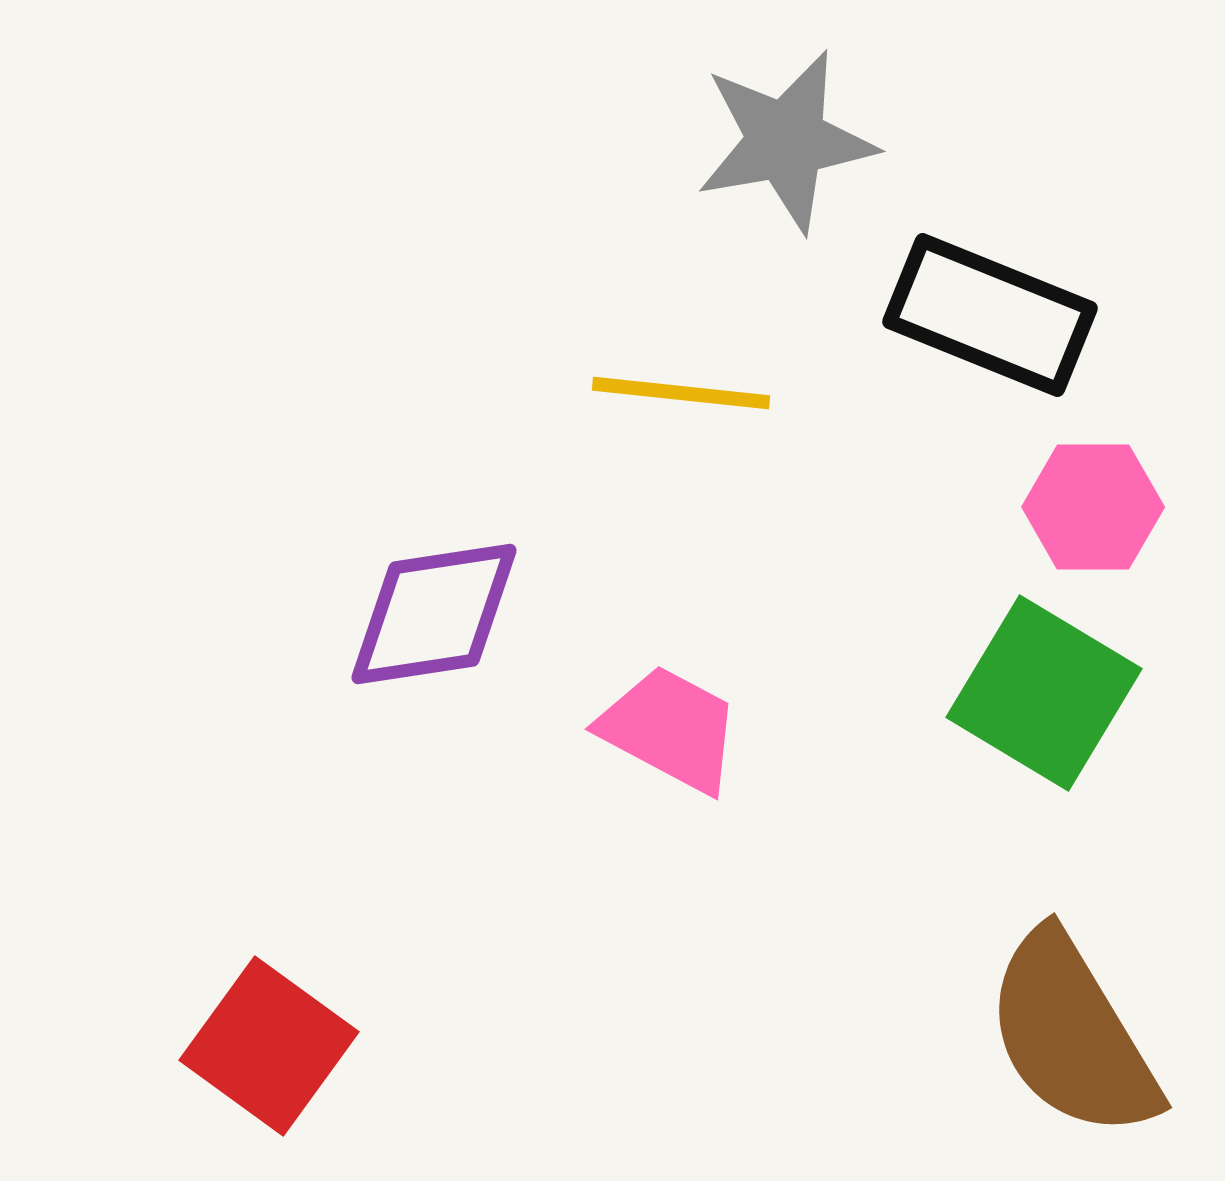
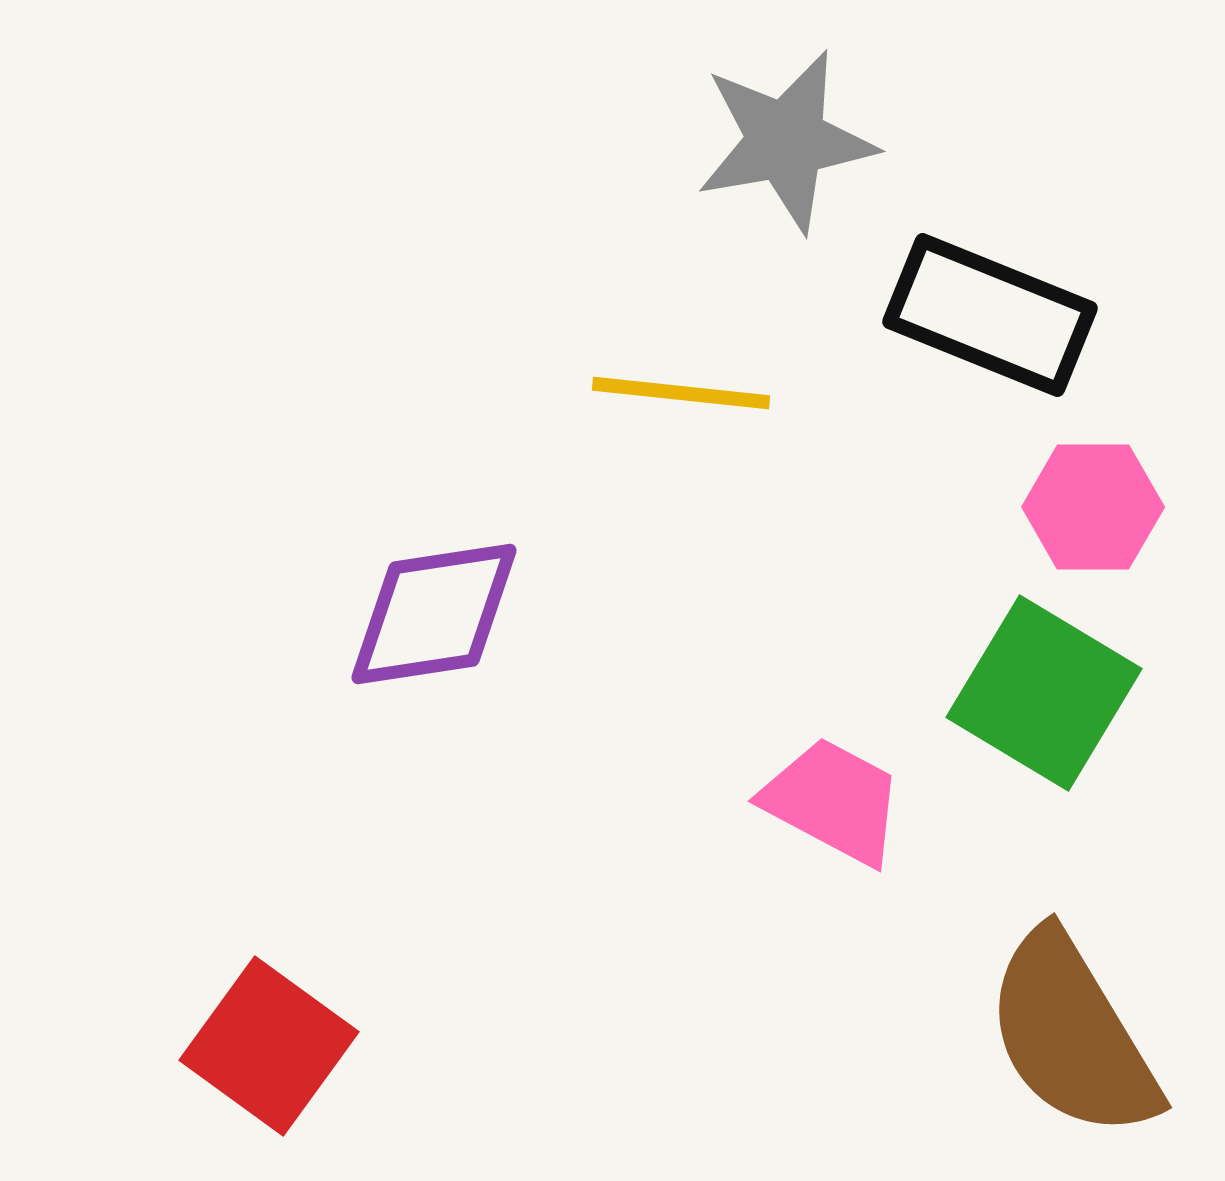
pink trapezoid: moved 163 px right, 72 px down
